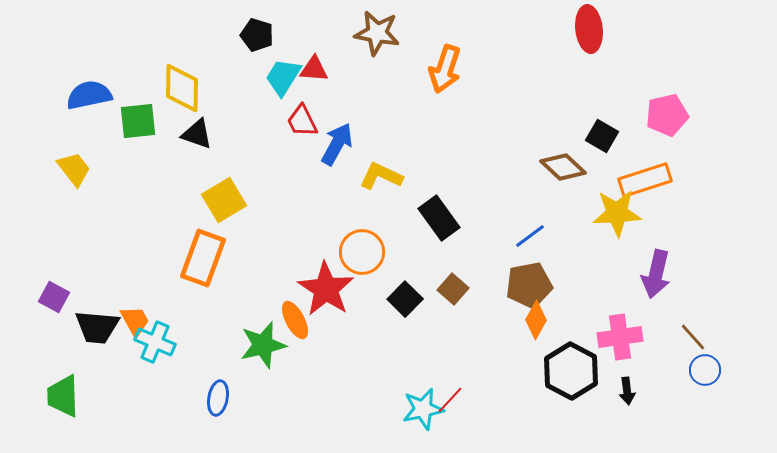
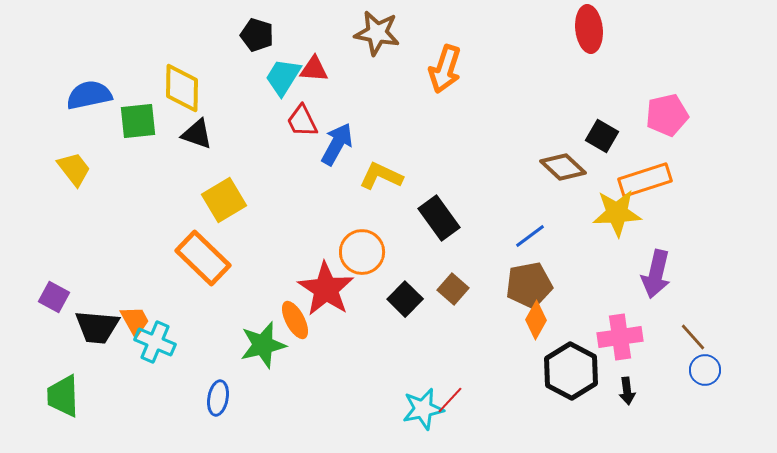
orange rectangle at (203, 258): rotated 66 degrees counterclockwise
